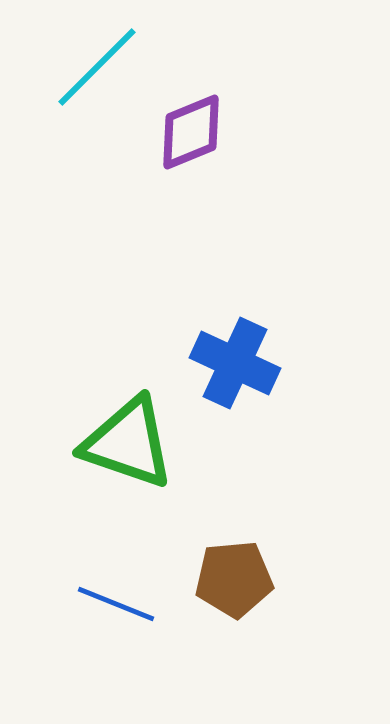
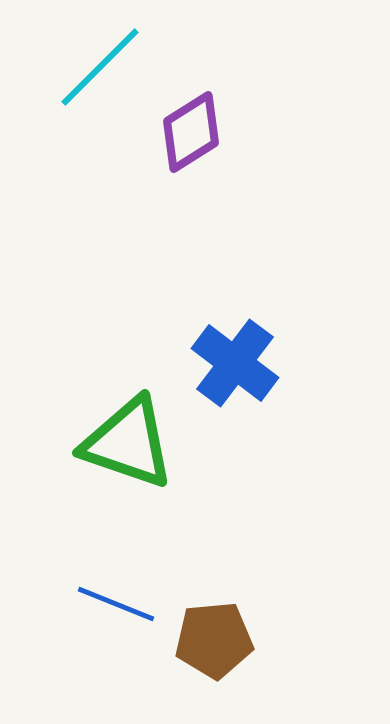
cyan line: moved 3 px right
purple diamond: rotated 10 degrees counterclockwise
blue cross: rotated 12 degrees clockwise
brown pentagon: moved 20 px left, 61 px down
